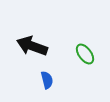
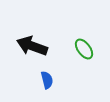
green ellipse: moved 1 px left, 5 px up
